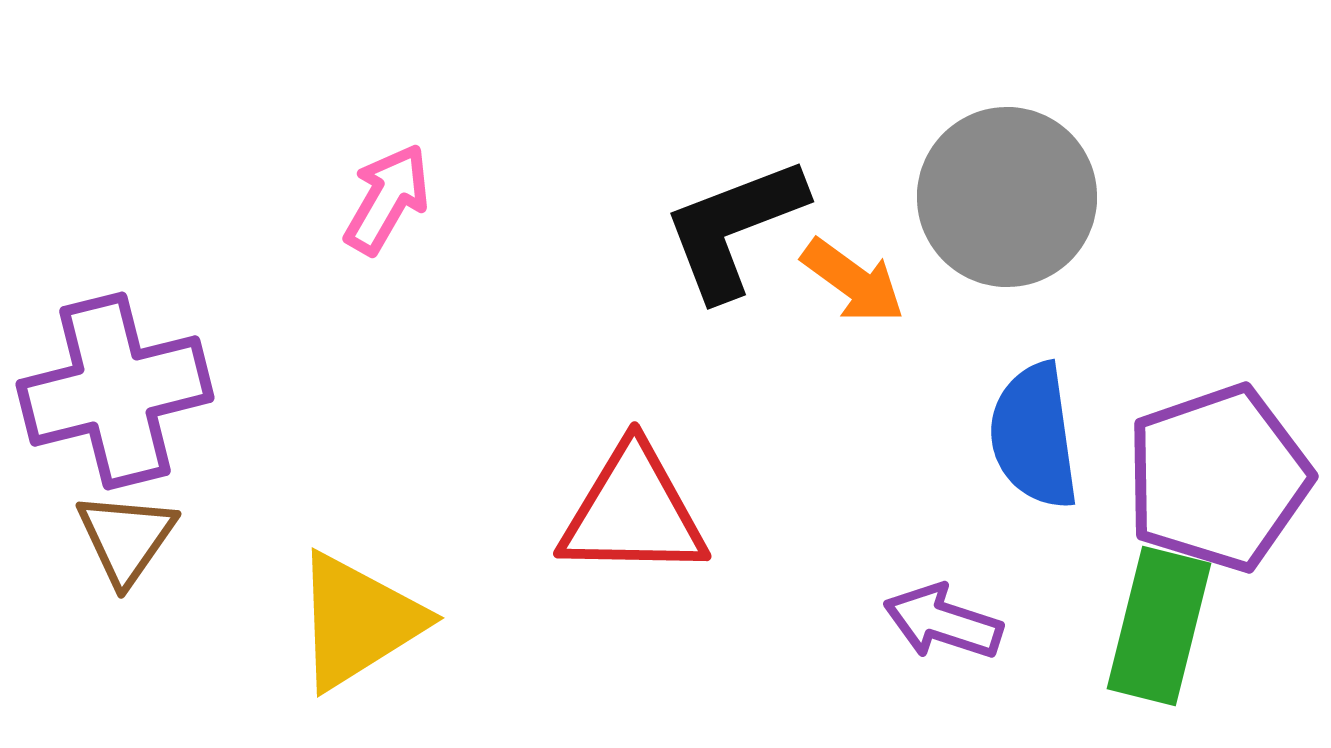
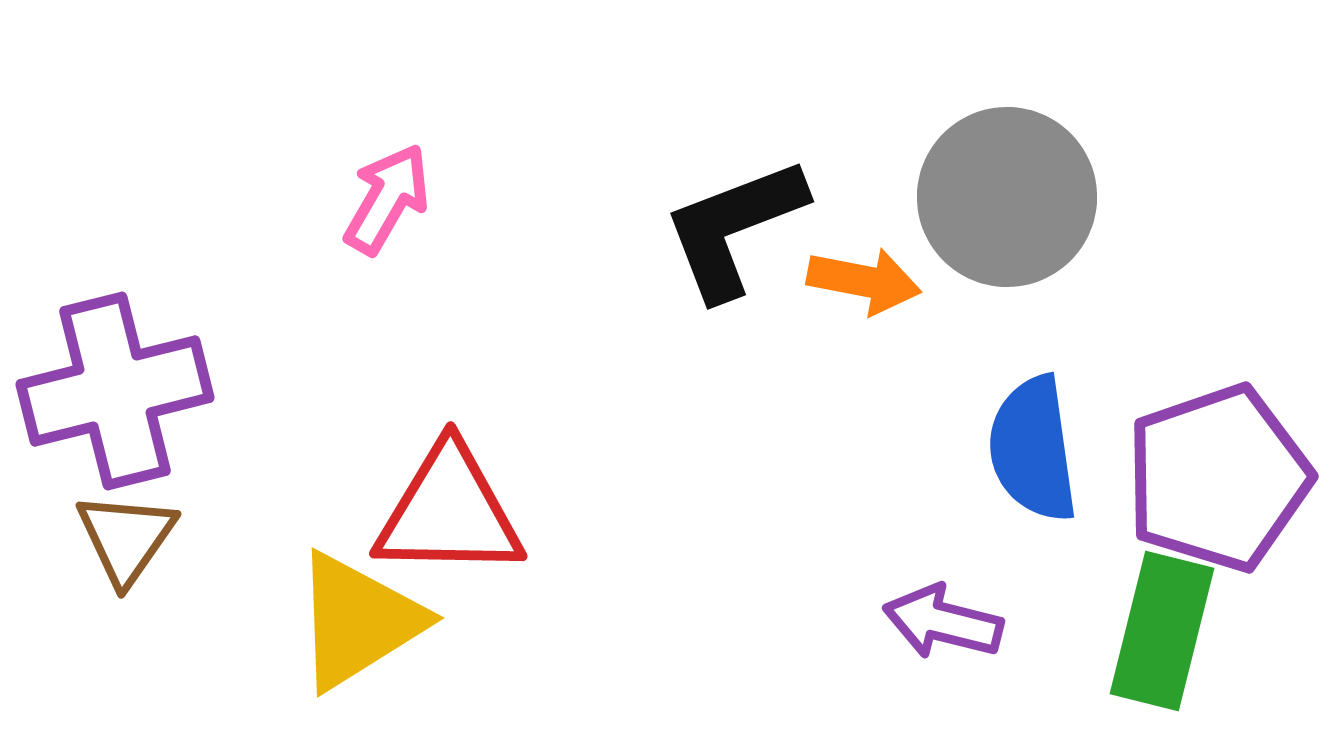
orange arrow: moved 11 px right; rotated 25 degrees counterclockwise
blue semicircle: moved 1 px left, 13 px down
red triangle: moved 184 px left
purple arrow: rotated 4 degrees counterclockwise
green rectangle: moved 3 px right, 5 px down
